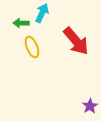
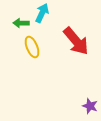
purple star: rotated 21 degrees counterclockwise
